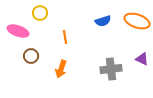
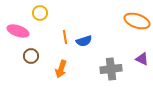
blue semicircle: moved 19 px left, 20 px down
